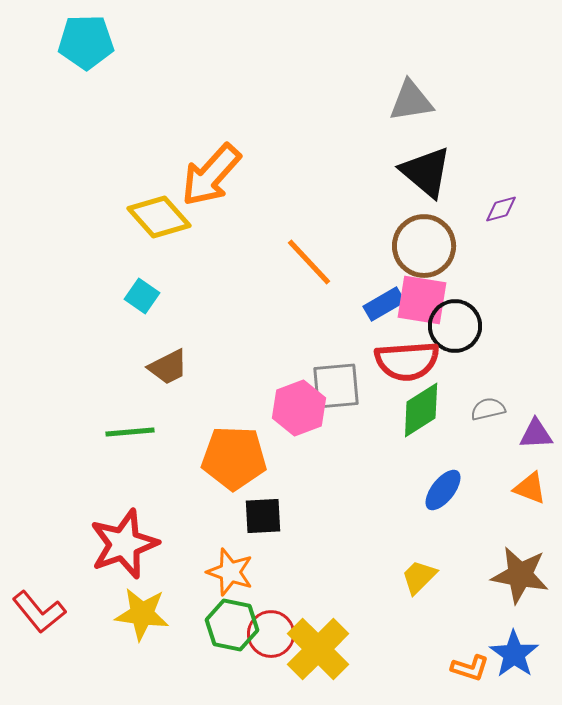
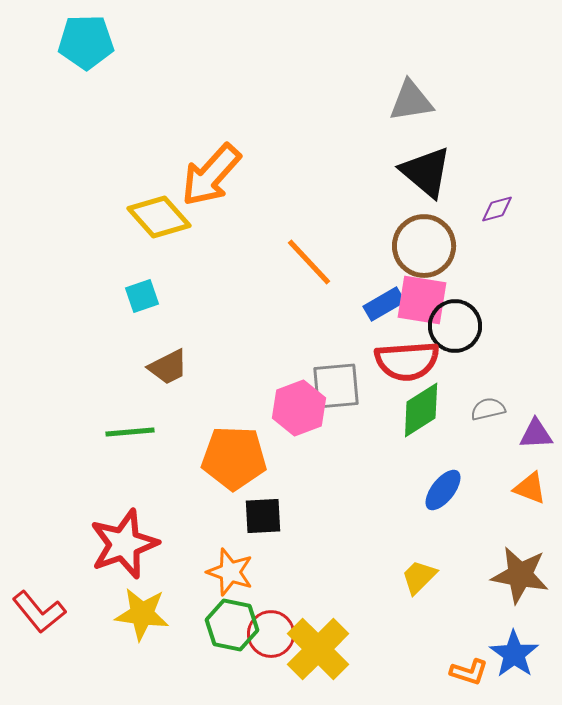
purple diamond: moved 4 px left
cyan square: rotated 36 degrees clockwise
orange L-shape: moved 1 px left, 4 px down
